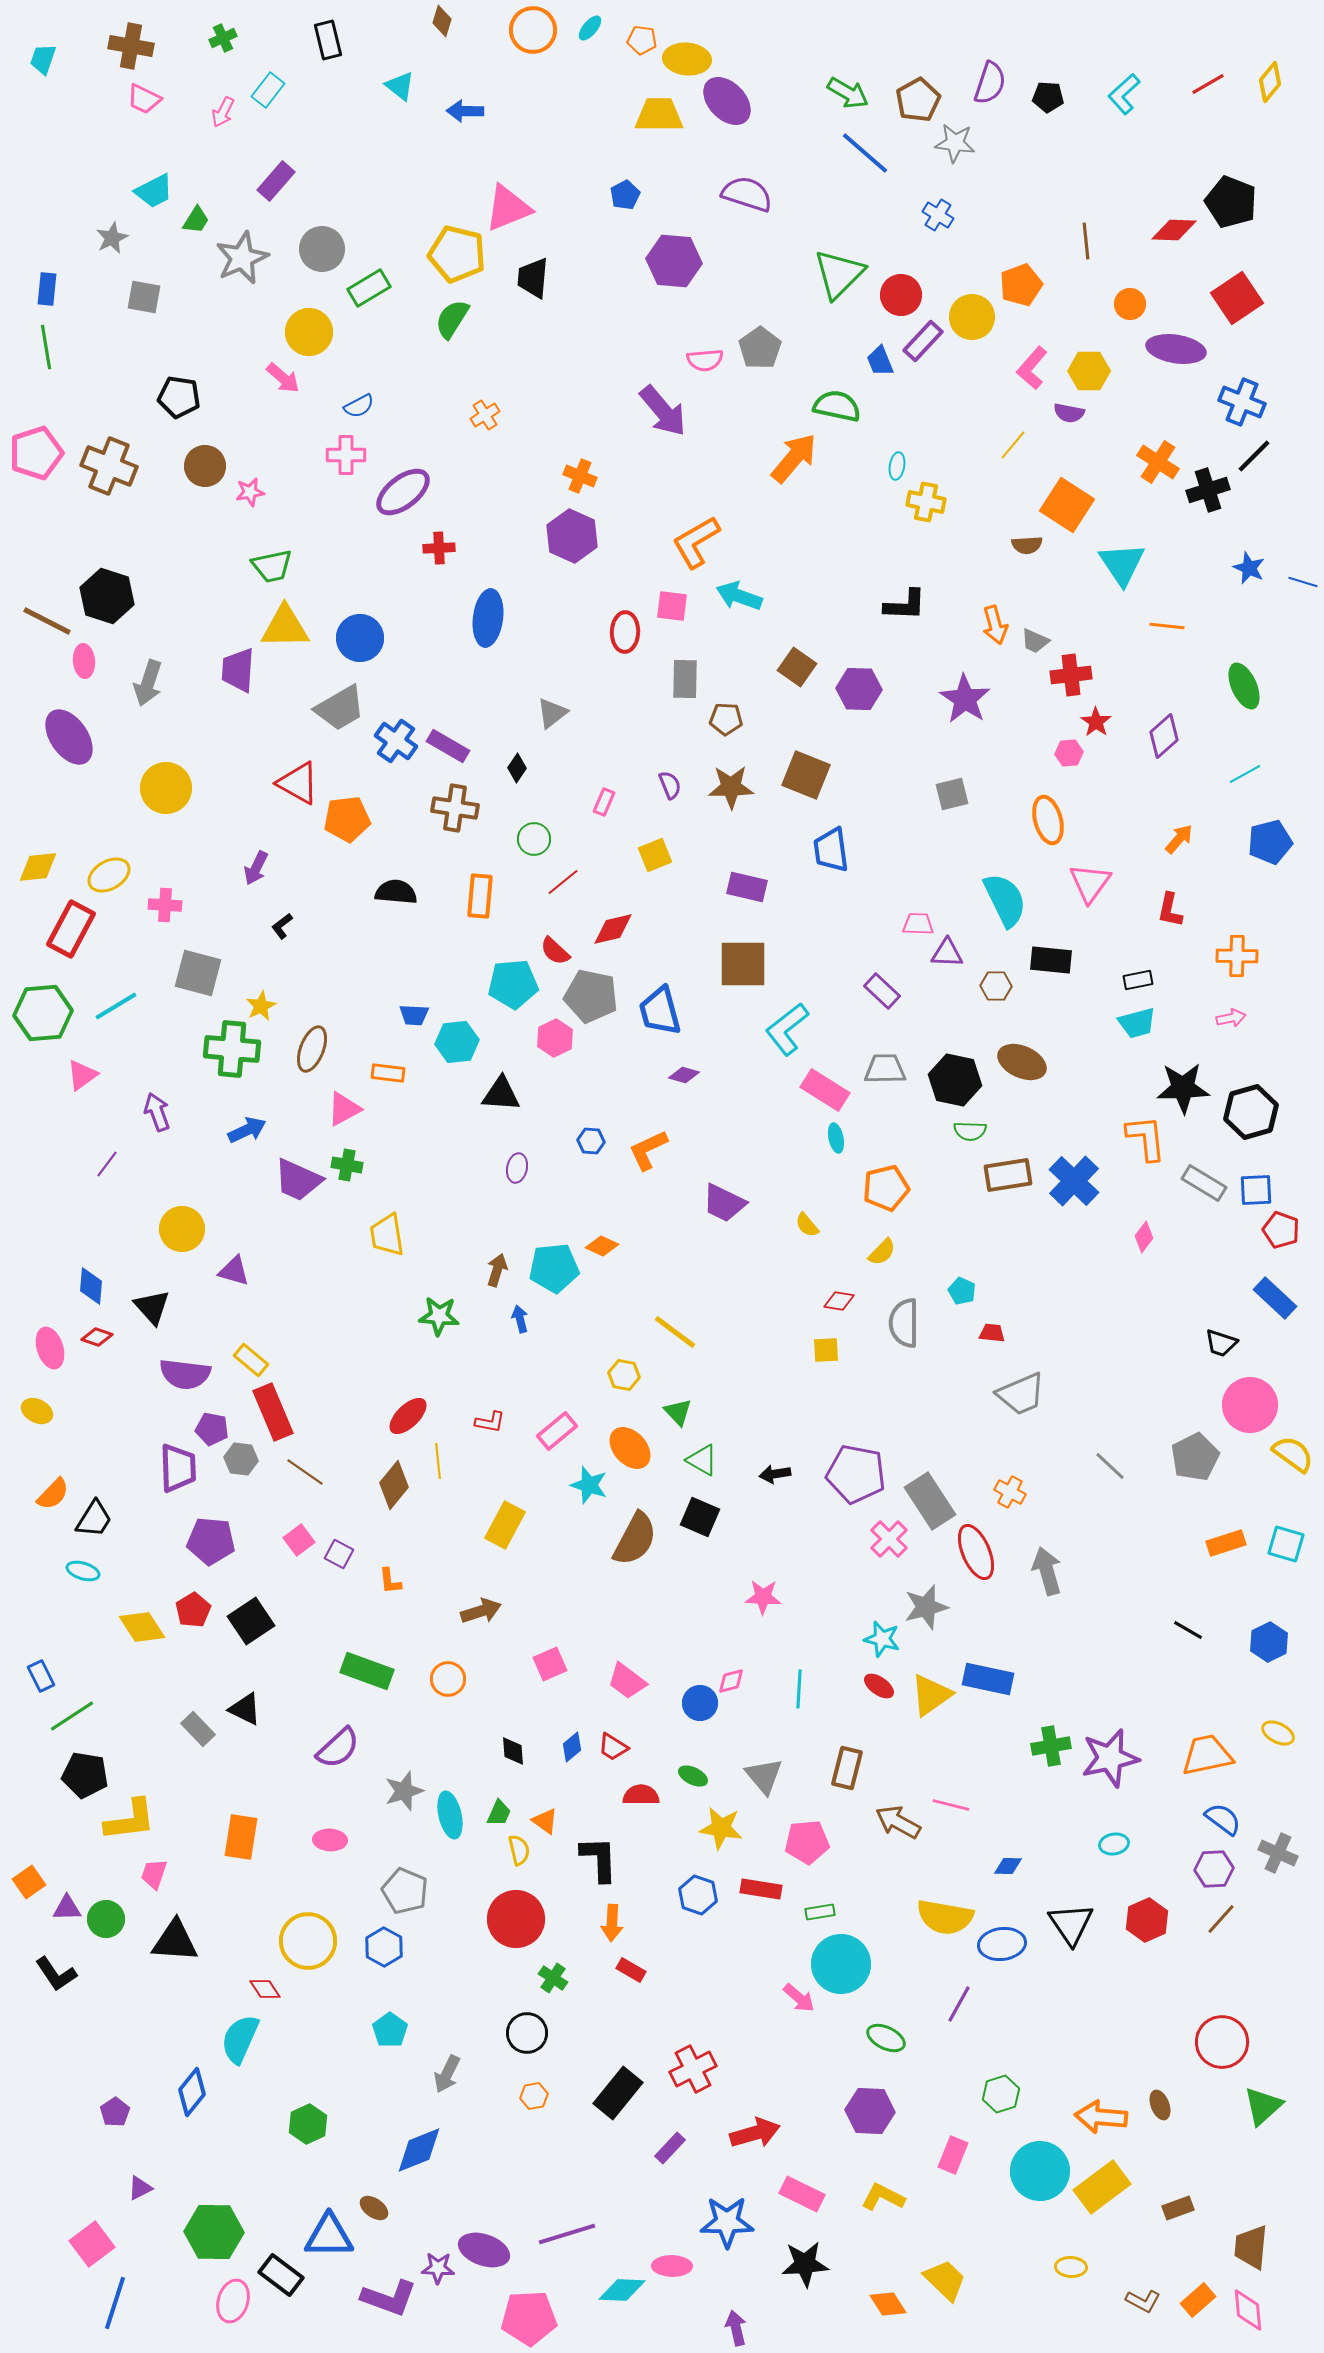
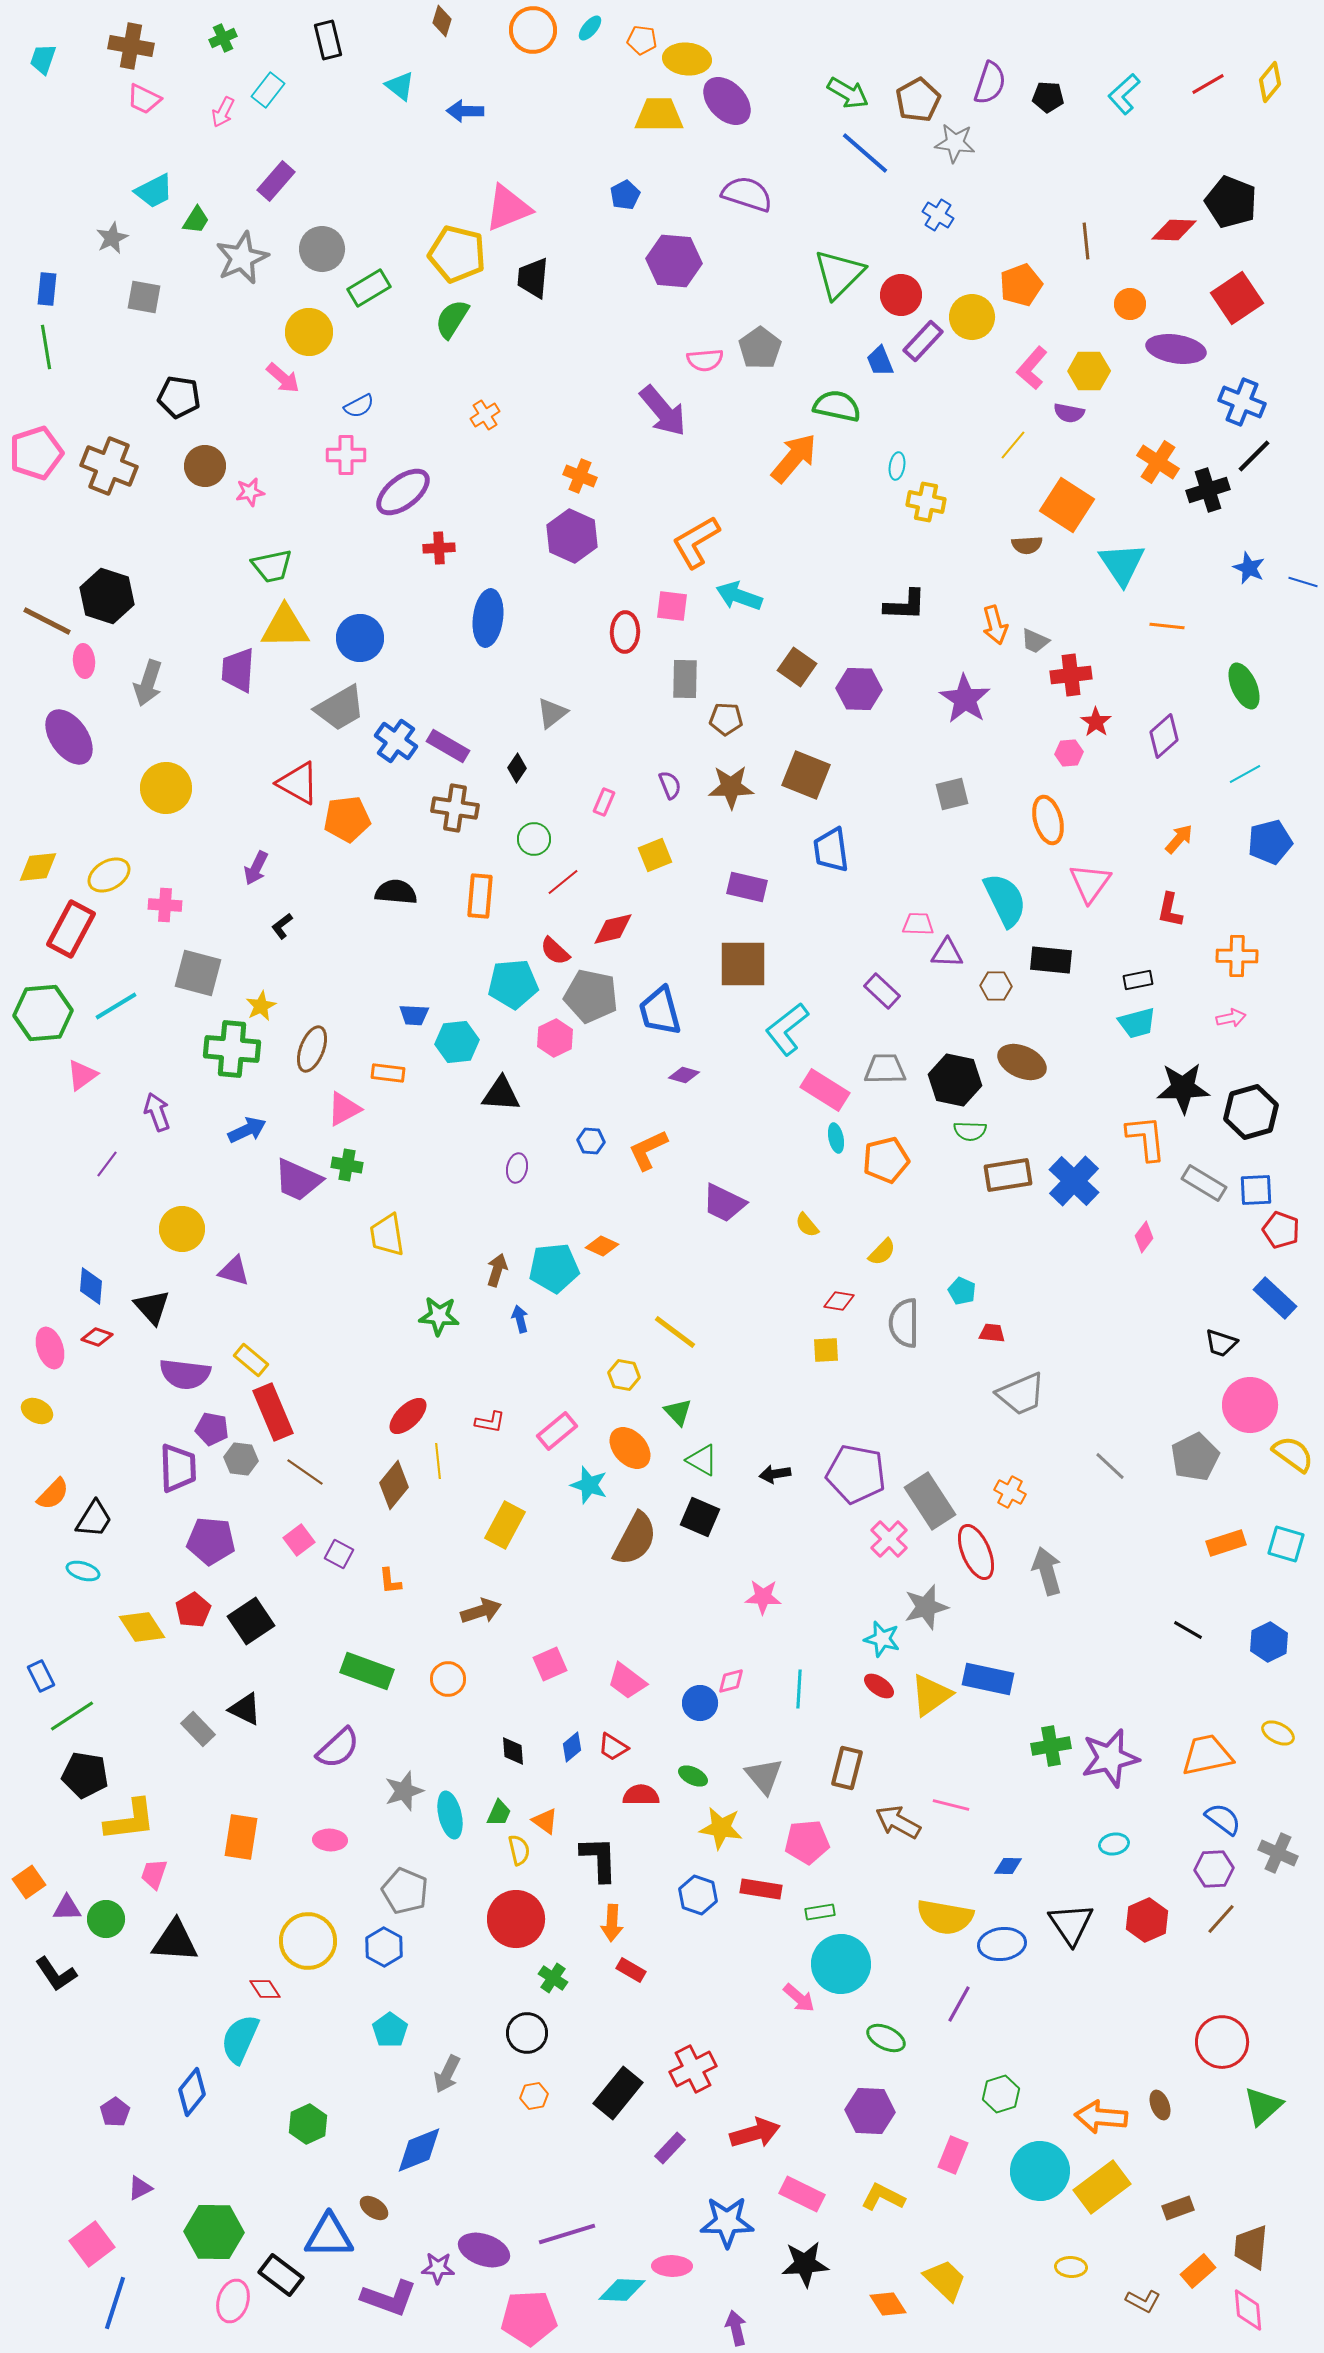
orange pentagon at (886, 1188): moved 28 px up
orange rectangle at (1198, 2300): moved 29 px up
